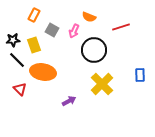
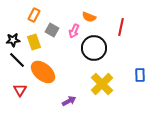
red line: rotated 60 degrees counterclockwise
yellow rectangle: moved 3 px up
black circle: moved 2 px up
orange ellipse: rotated 30 degrees clockwise
red triangle: moved 1 px down; rotated 16 degrees clockwise
